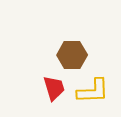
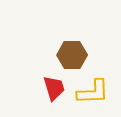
yellow L-shape: moved 1 px down
